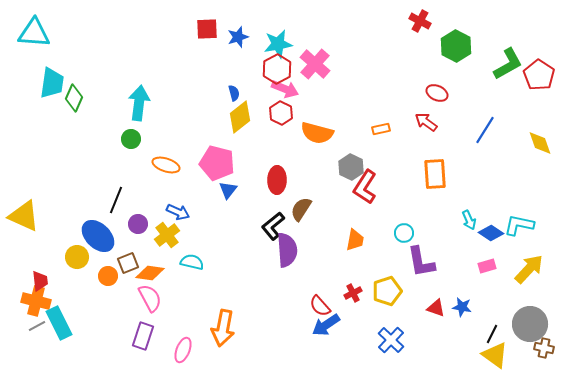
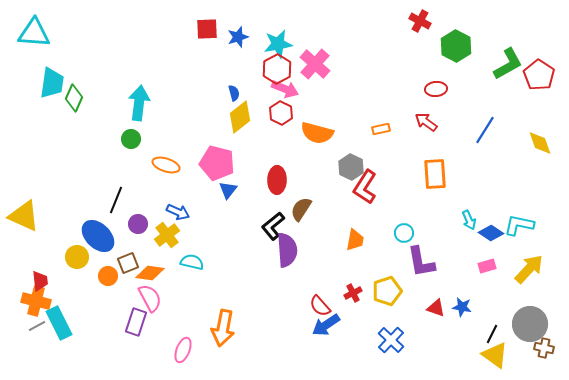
red ellipse at (437, 93): moved 1 px left, 4 px up; rotated 30 degrees counterclockwise
purple rectangle at (143, 336): moved 7 px left, 14 px up
